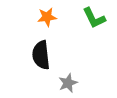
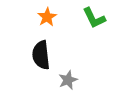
orange star: rotated 24 degrees counterclockwise
gray star: moved 3 px up
